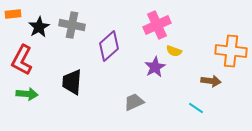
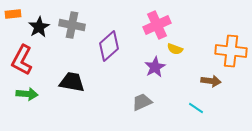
yellow semicircle: moved 1 px right, 2 px up
black trapezoid: rotated 96 degrees clockwise
gray trapezoid: moved 8 px right
